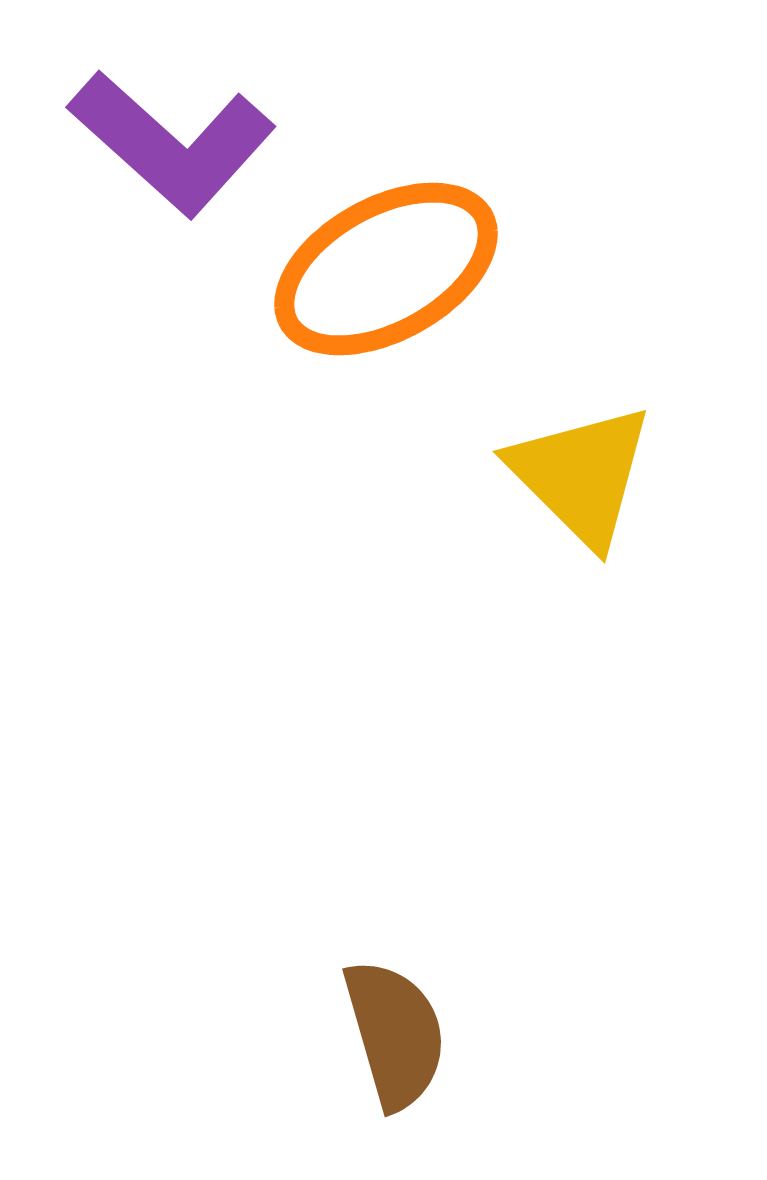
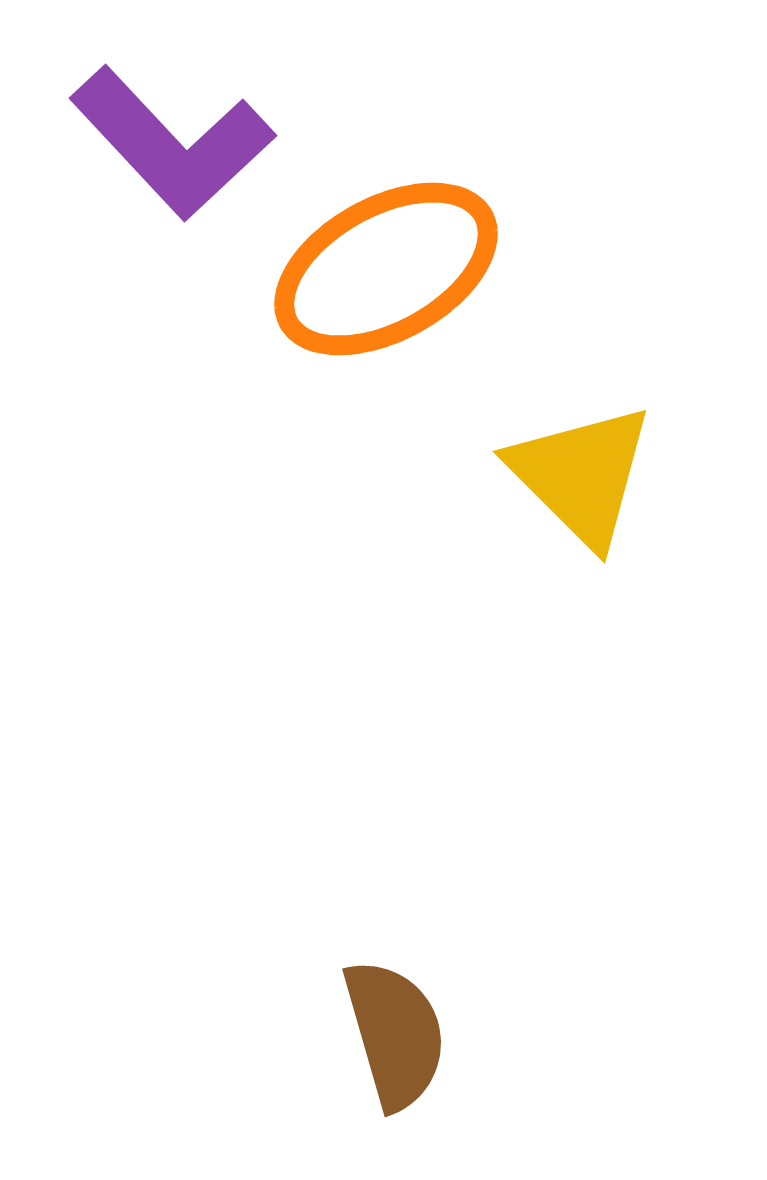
purple L-shape: rotated 5 degrees clockwise
